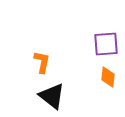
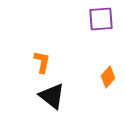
purple square: moved 5 px left, 25 px up
orange diamond: rotated 35 degrees clockwise
